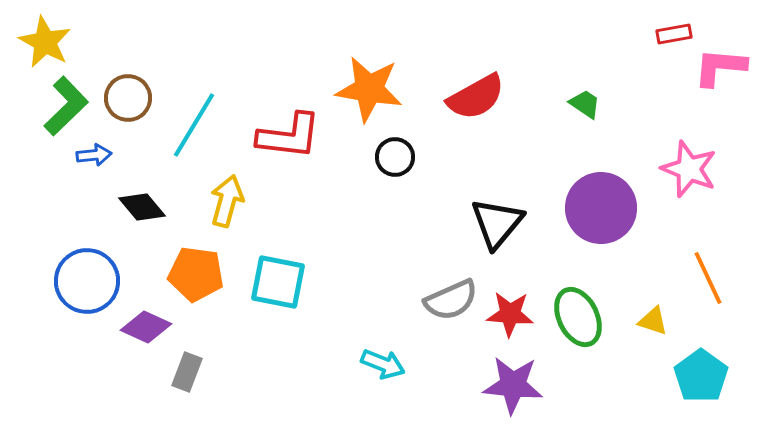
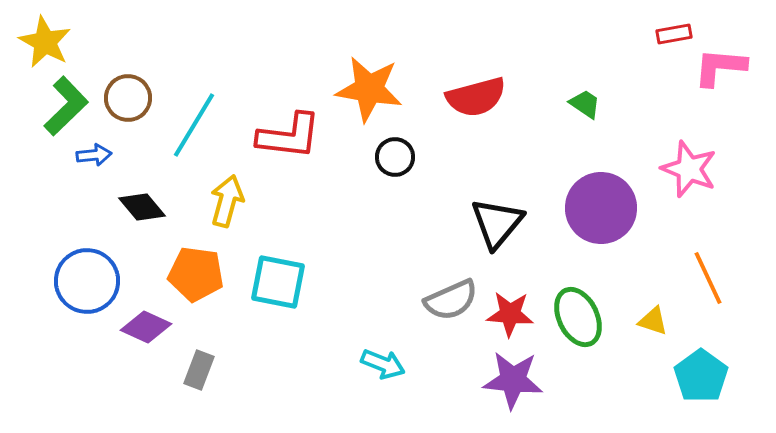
red semicircle: rotated 14 degrees clockwise
gray rectangle: moved 12 px right, 2 px up
purple star: moved 5 px up
